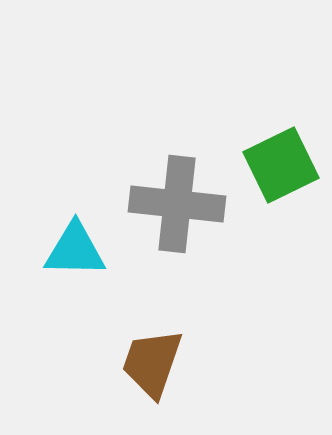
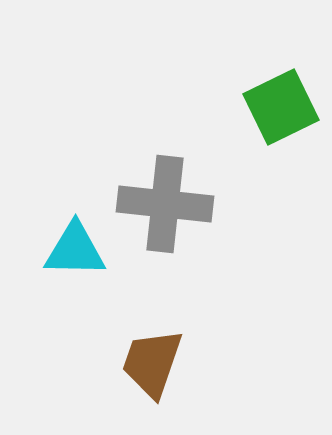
green square: moved 58 px up
gray cross: moved 12 px left
